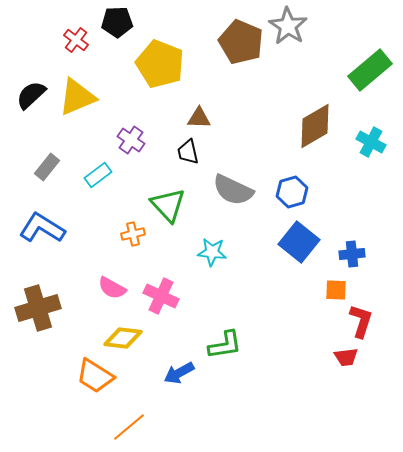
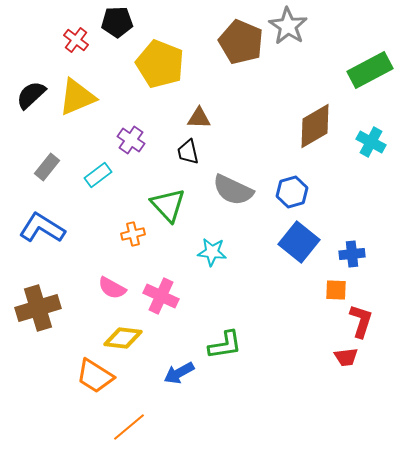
green rectangle: rotated 12 degrees clockwise
